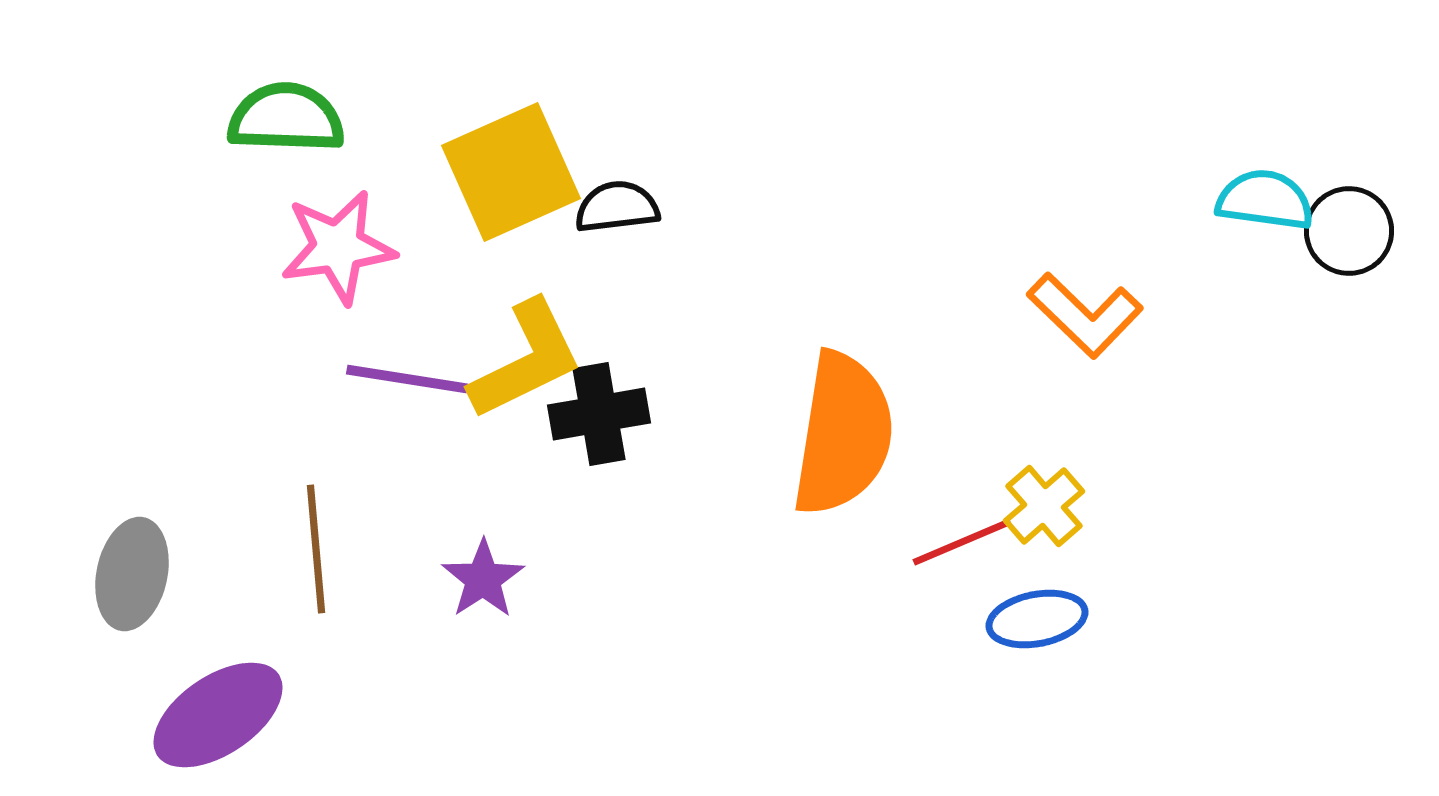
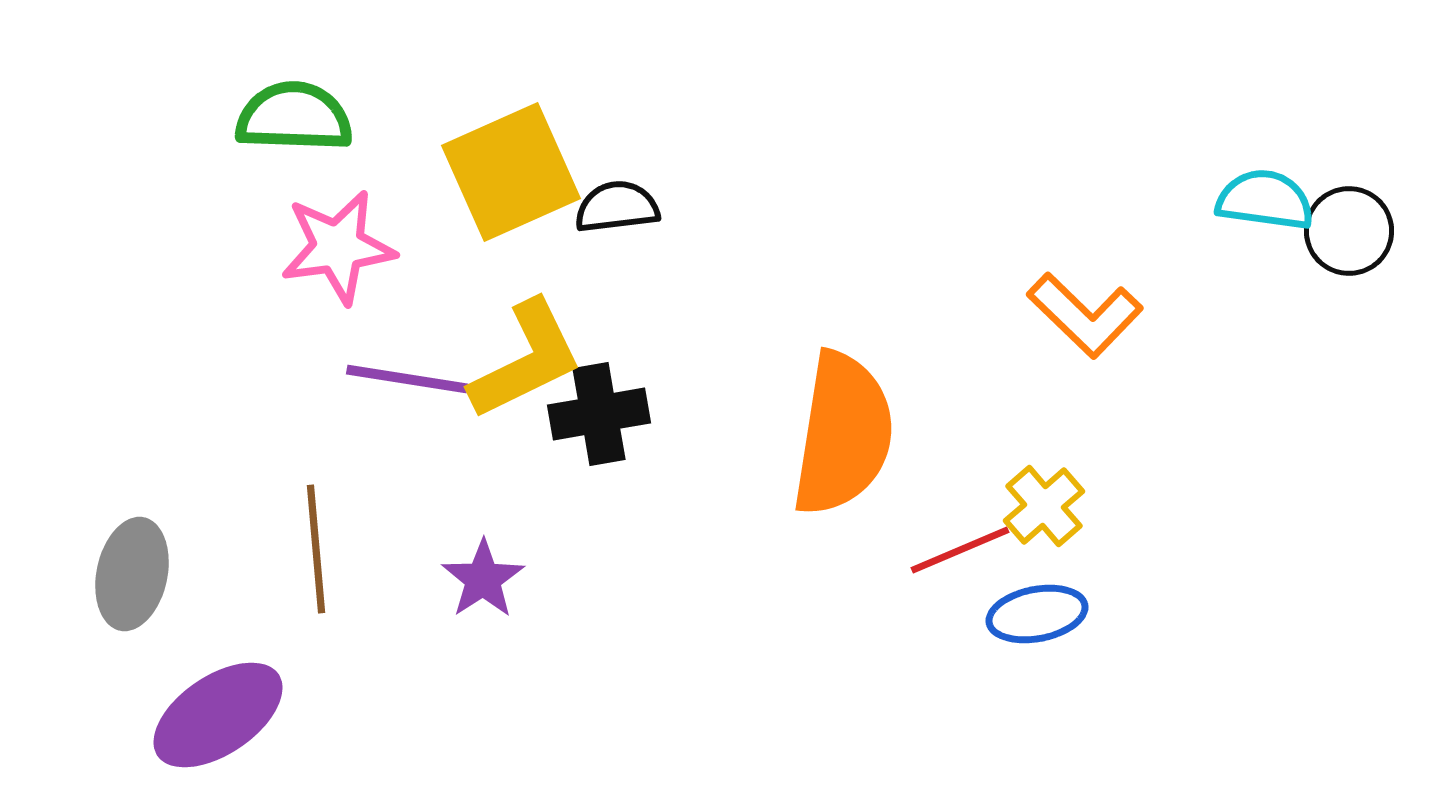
green semicircle: moved 8 px right, 1 px up
red line: moved 2 px left, 8 px down
blue ellipse: moved 5 px up
